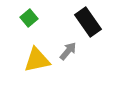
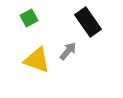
green square: rotated 12 degrees clockwise
yellow triangle: rotated 32 degrees clockwise
